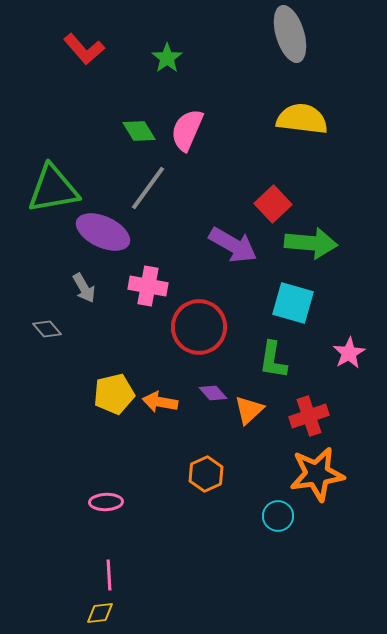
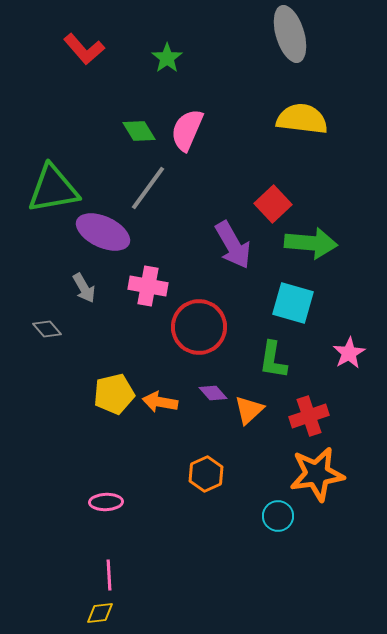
purple arrow: rotated 30 degrees clockwise
